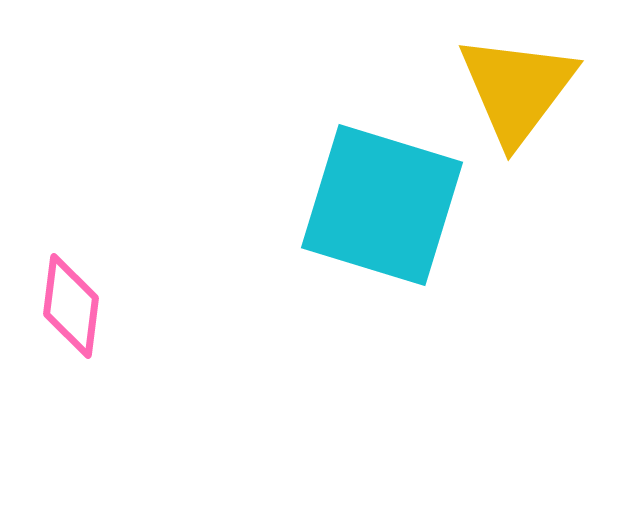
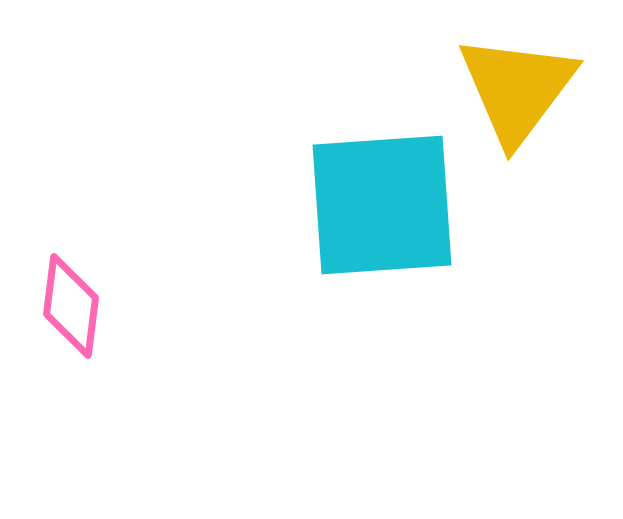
cyan square: rotated 21 degrees counterclockwise
